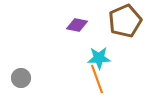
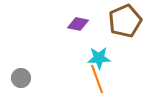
purple diamond: moved 1 px right, 1 px up
